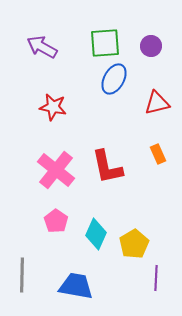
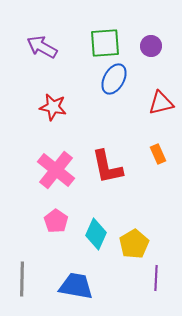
red triangle: moved 4 px right
gray line: moved 4 px down
